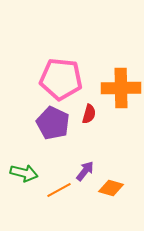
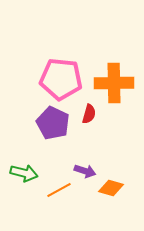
orange cross: moved 7 px left, 5 px up
purple arrow: rotated 70 degrees clockwise
